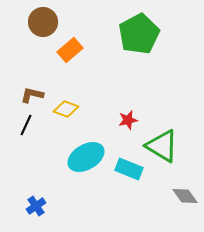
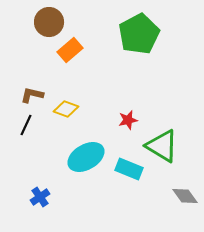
brown circle: moved 6 px right
blue cross: moved 4 px right, 9 px up
